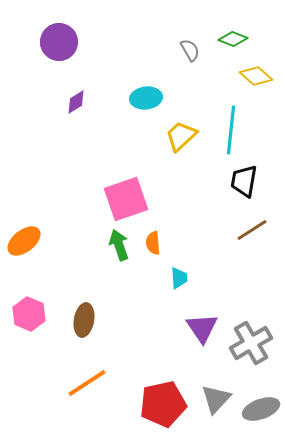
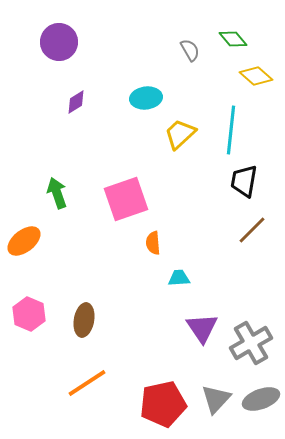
green diamond: rotated 28 degrees clockwise
yellow trapezoid: moved 1 px left, 2 px up
brown line: rotated 12 degrees counterclockwise
green arrow: moved 62 px left, 52 px up
cyan trapezoid: rotated 90 degrees counterclockwise
gray ellipse: moved 10 px up
